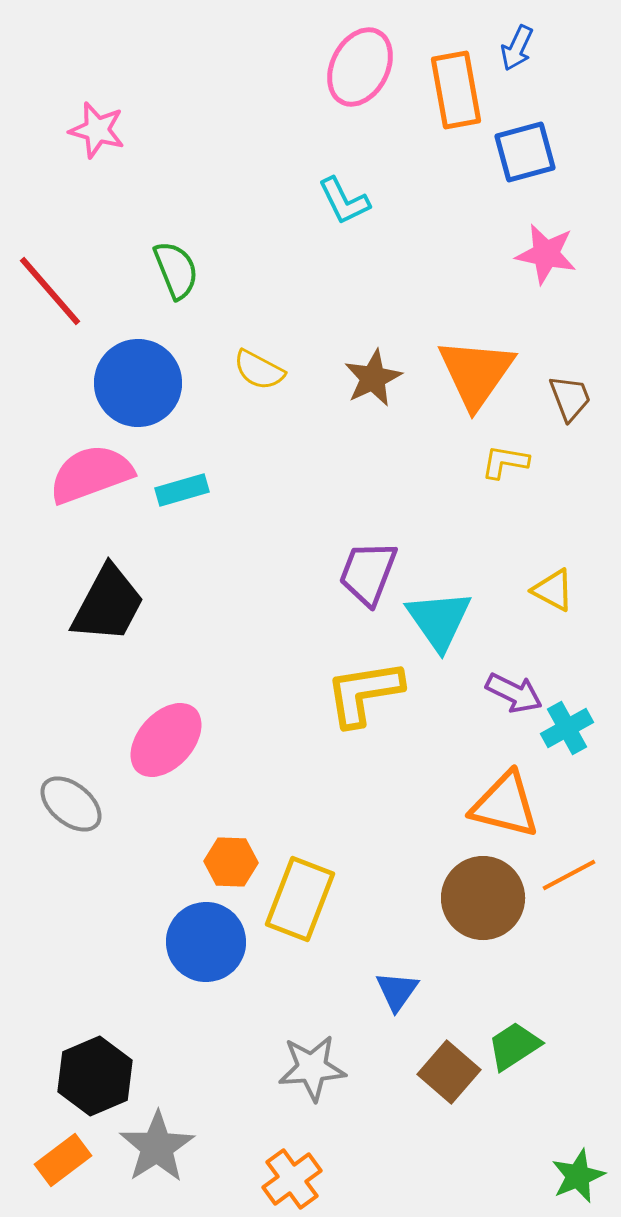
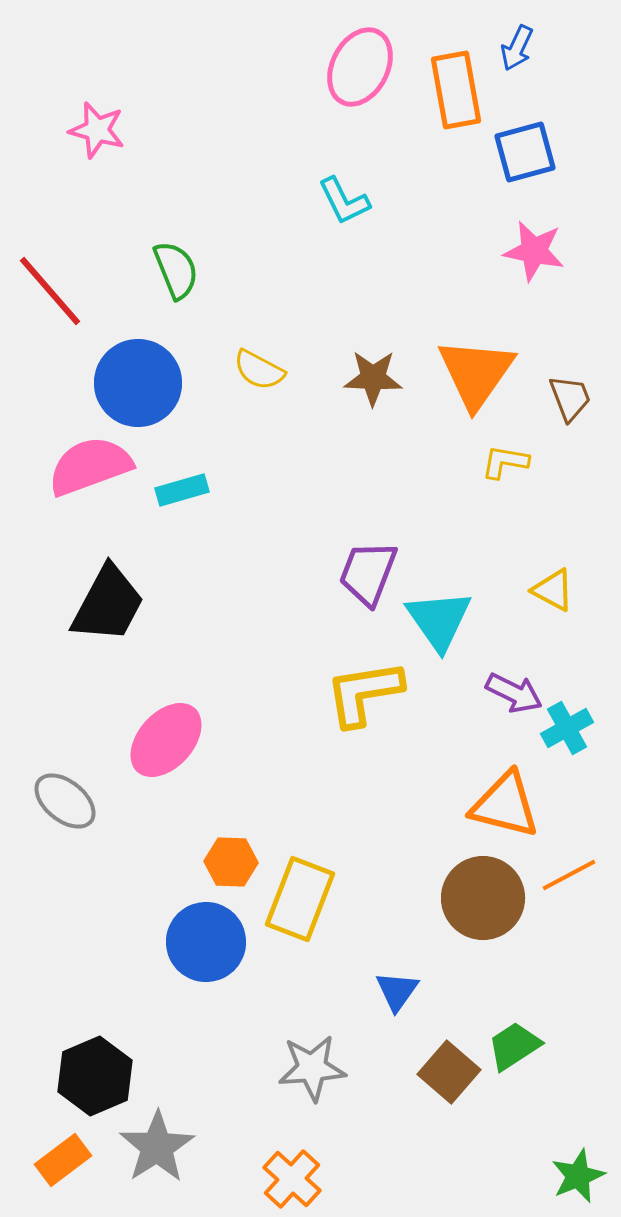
pink star at (546, 254): moved 12 px left, 3 px up
brown star at (373, 378): rotated 28 degrees clockwise
pink semicircle at (91, 474): moved 1 px left, 8 px up
gray ellipse at (71, 804): moved 6 px left, 3 px up
orange cross at (292, 1179): rotated 12 degrees counterclockwise
